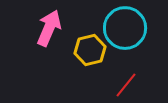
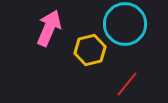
cyan circle: moved 4 px up
red line: moved 1 px right, 1 px up
